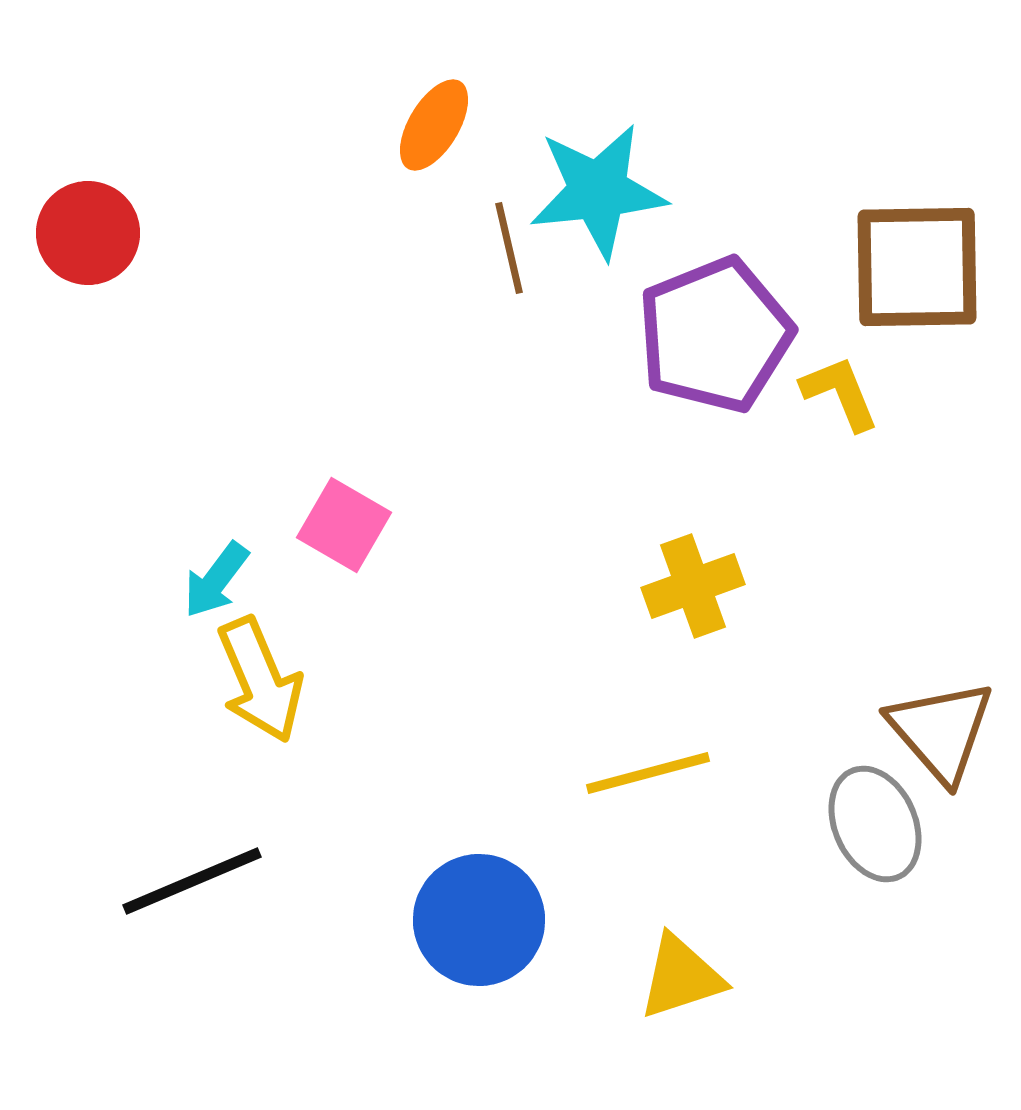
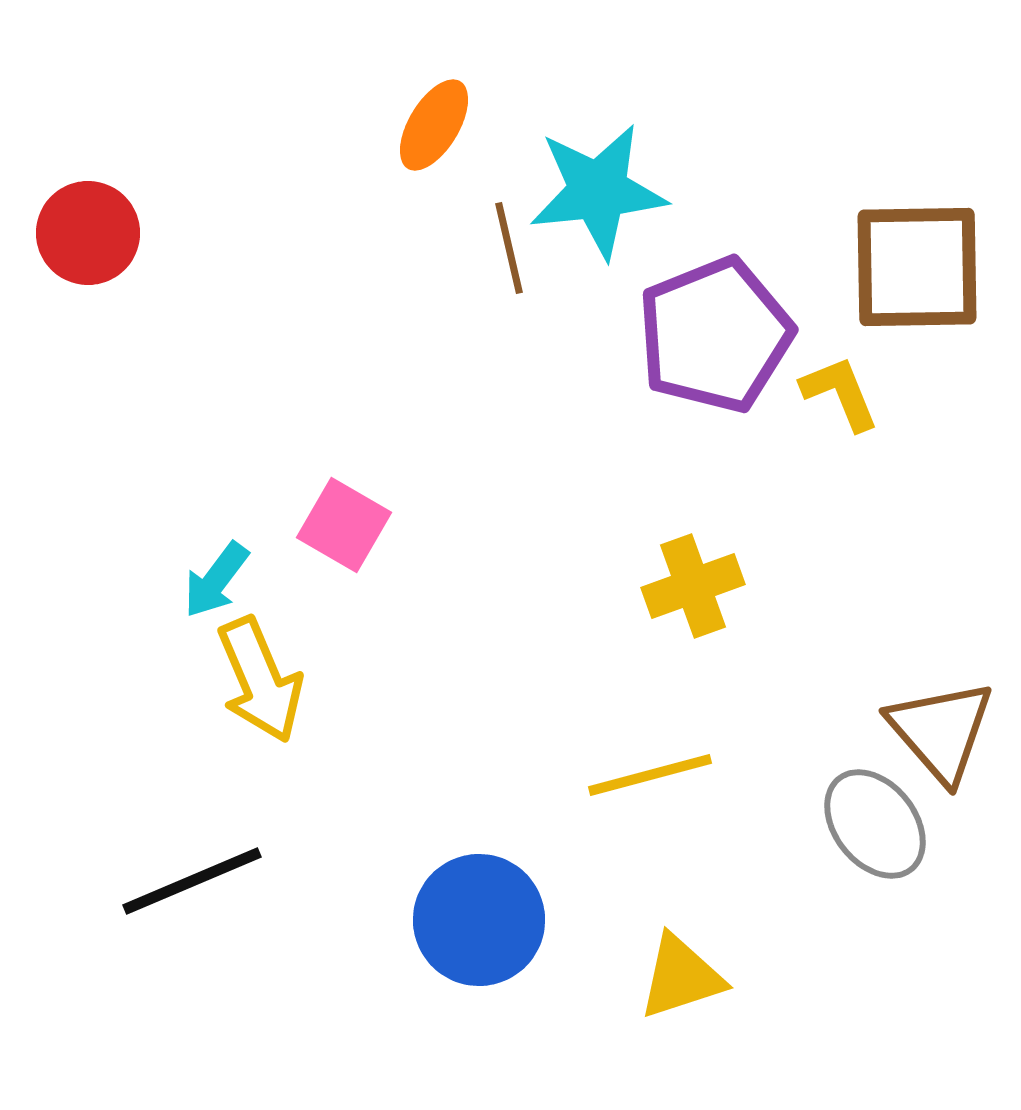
yellow line: moved 2 px right, 2 px down
gray ellipse: rotated 14 degrees counterclockwise
